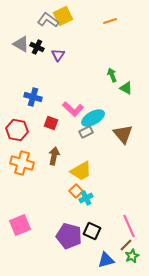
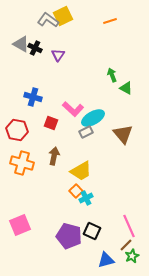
black cross: moved 2 px left, 1 px down
